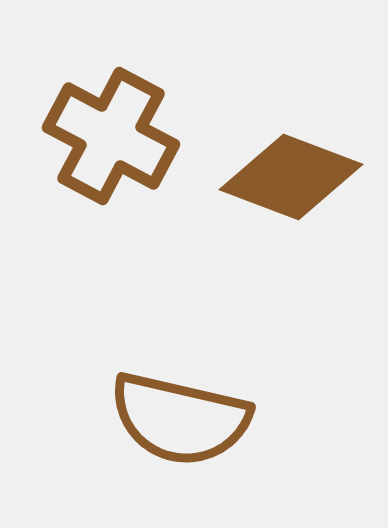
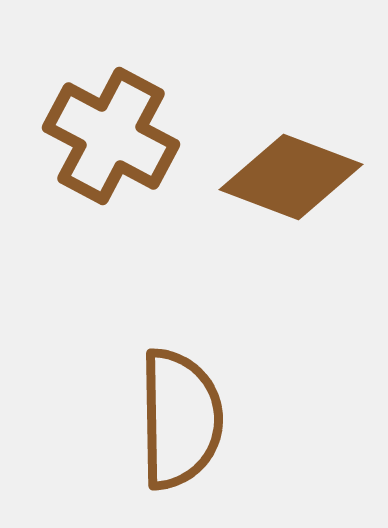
brown semicircle: rotated 104 degrees counterclockwise
